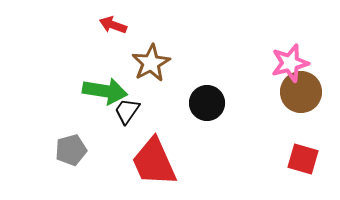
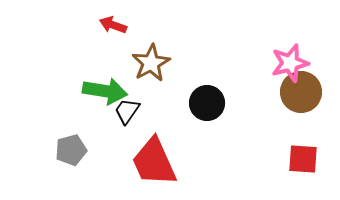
red square: rotated 12 degrees counterclockwise
